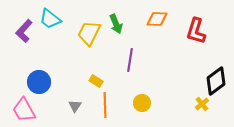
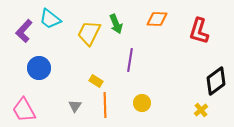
red L-shape: moved 3 px right
blue circle: moved 14 px up
yellow cross: moved 1 px left, 6 px down
